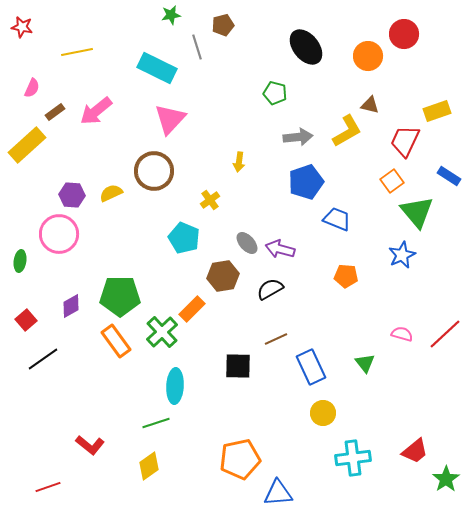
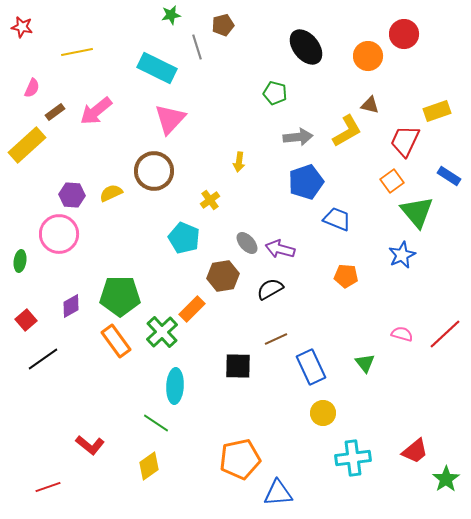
green line at (156, 423): rotated 52 degrees clockwise
